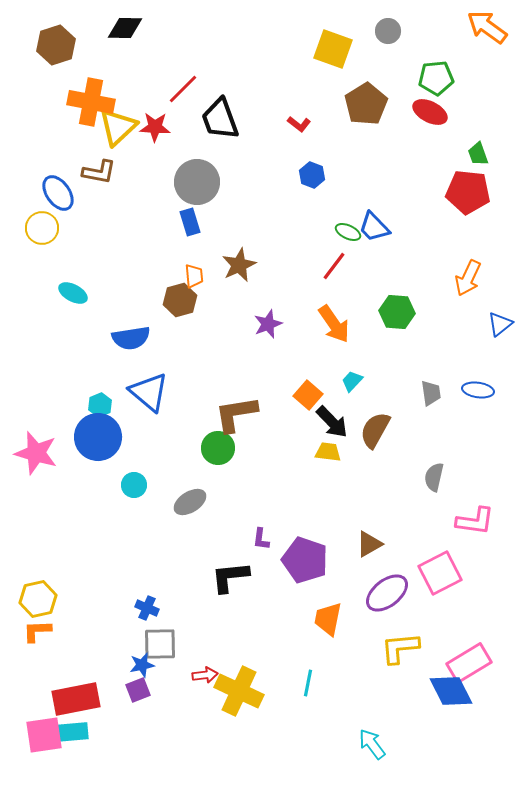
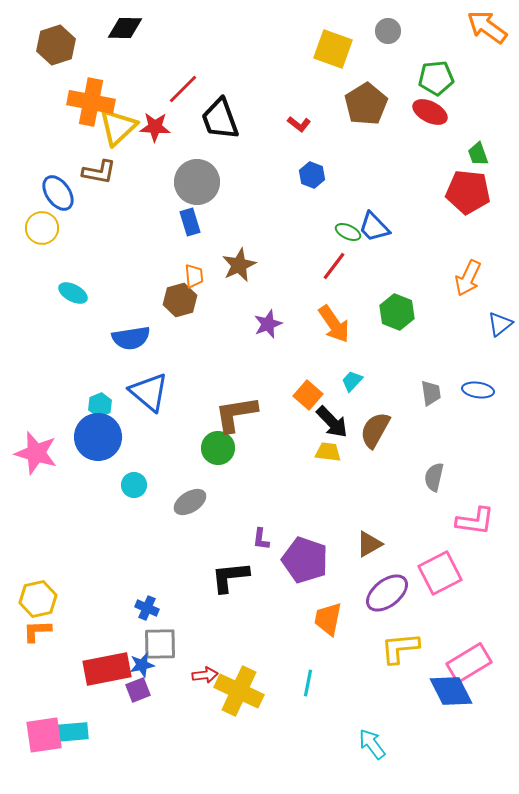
green hexagon at (397, 312): rotated 16 degrees clockwise
red rectangle at (76, 699): moved 31 px right, 30 px up
